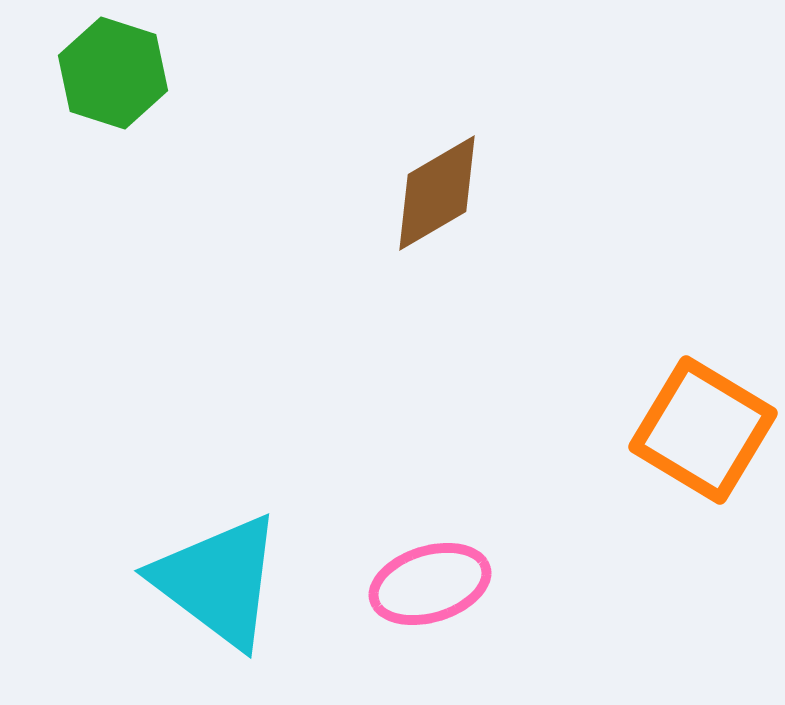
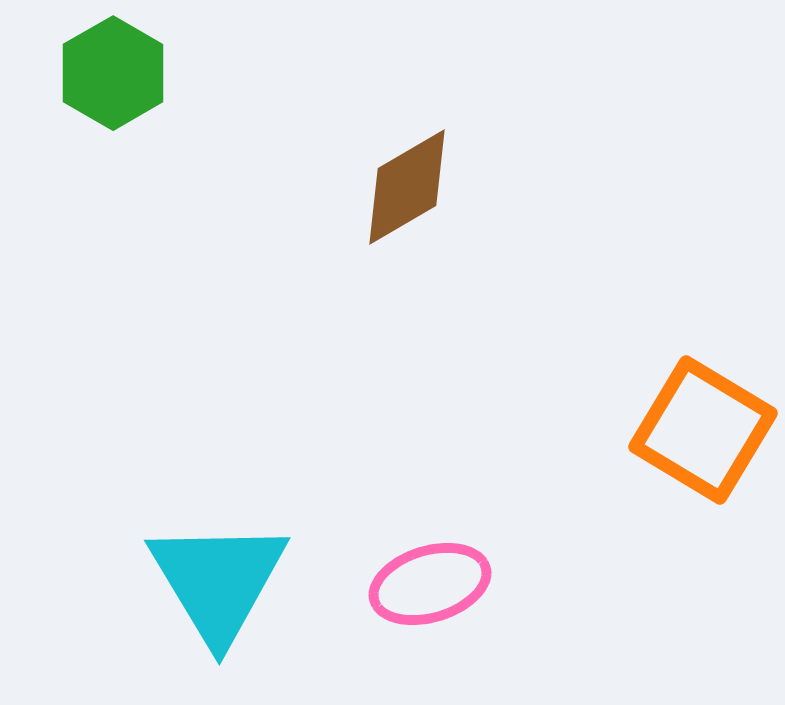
green hexagon: rotated 12 degrees clockwise
brown diamond: moved 30 px left, 6 px up
cyan triangle: rotated 22 degrees clockwise
